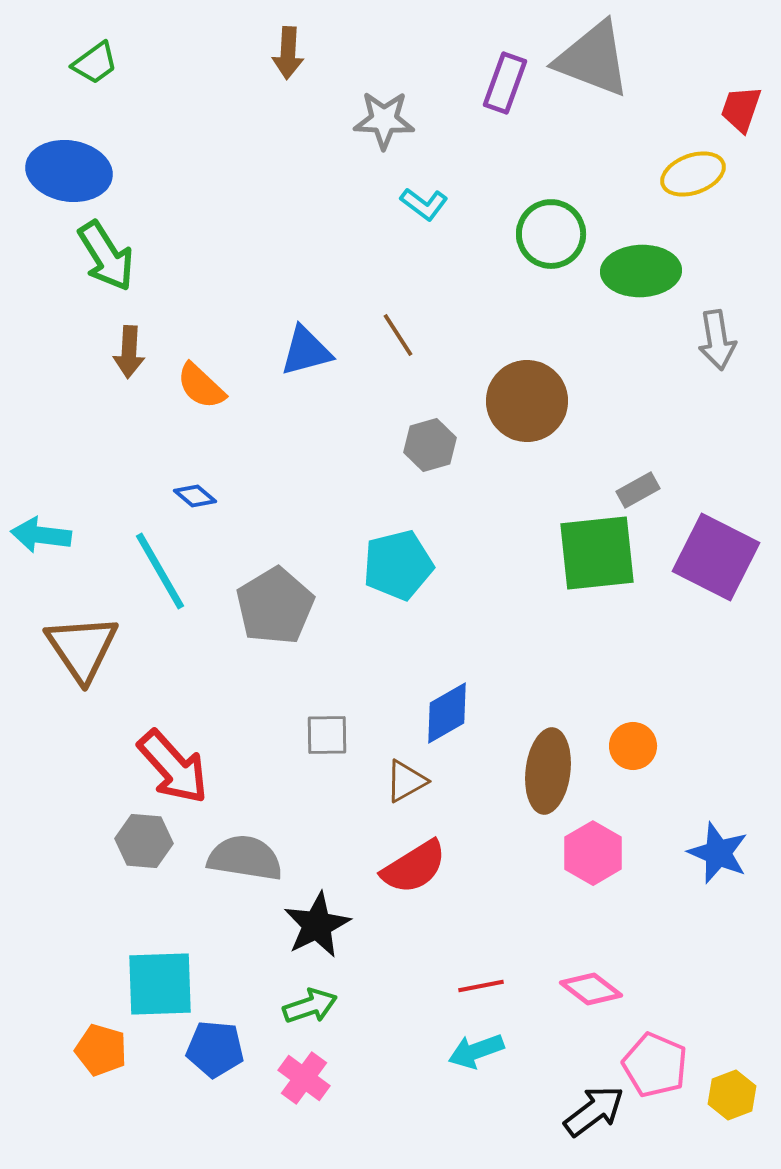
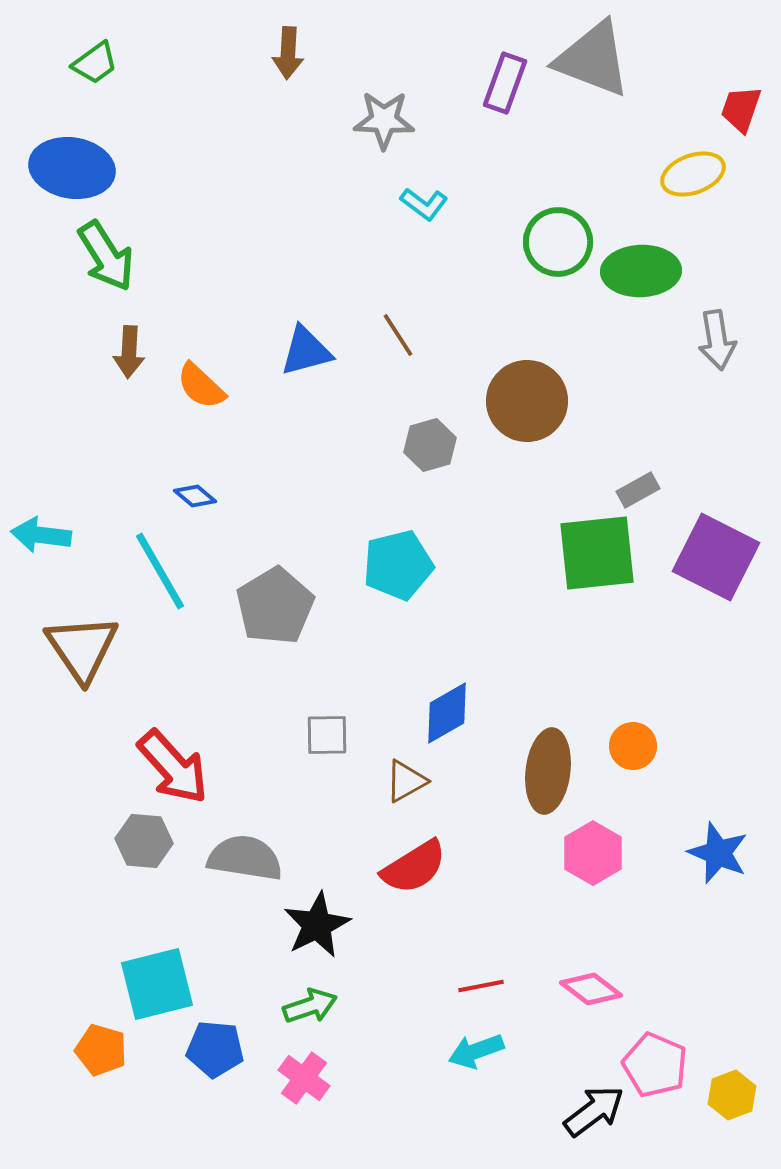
blue ellipse at (69, 171): moved 3 px right, 3 px up
green circle at (551, 234): moved 7 px right, 8 px down
cyan square at (160, 984): moved 3 px left; rotated 12 degrees counterclockwise
